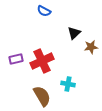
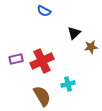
cyan cross: rotated 24 degrees counterclockwise
